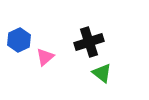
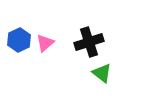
pink triangle: moved 14 px up
